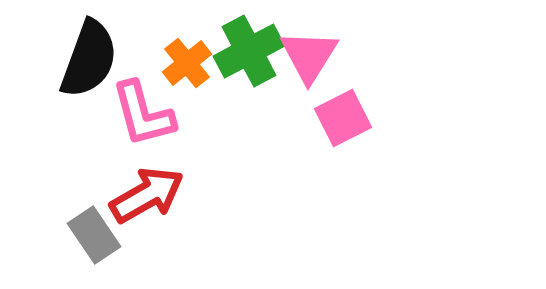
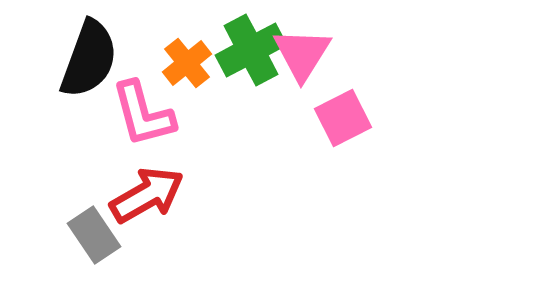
green cross: moved 2 px right, 1 px up
pink triangle: moved 7 px left, 2 px up
